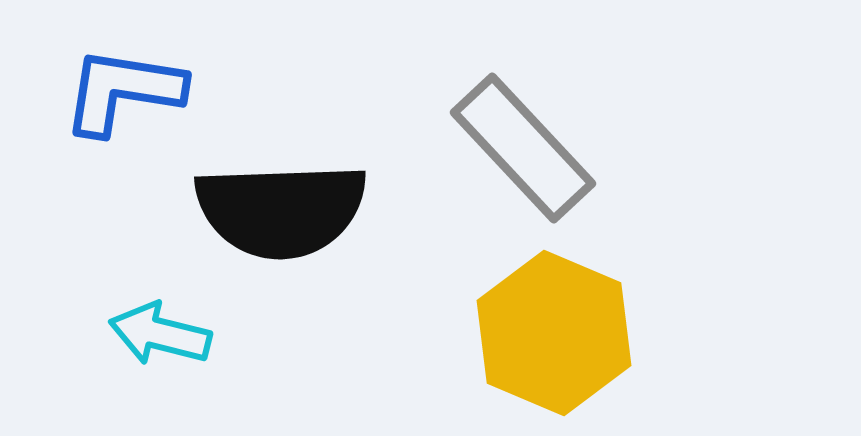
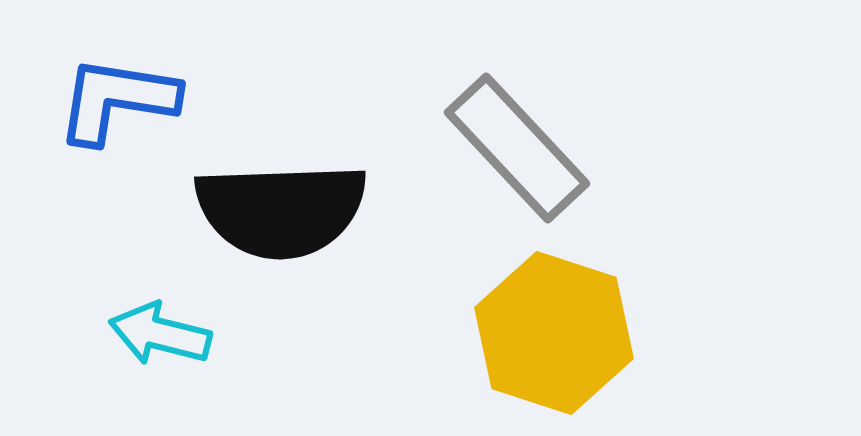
blue L-shape: moved 6 px left, 9 px down
gray rectangle: moved 6 px left
yellow hexagon: rotated 5 degrees counterclockwise
